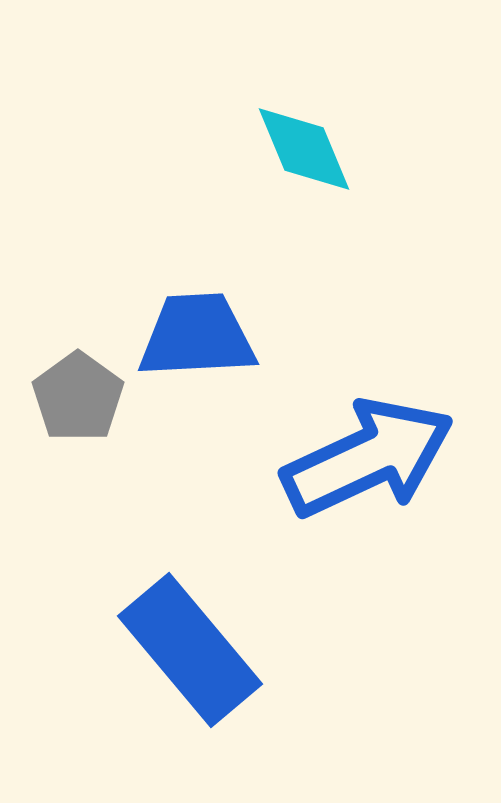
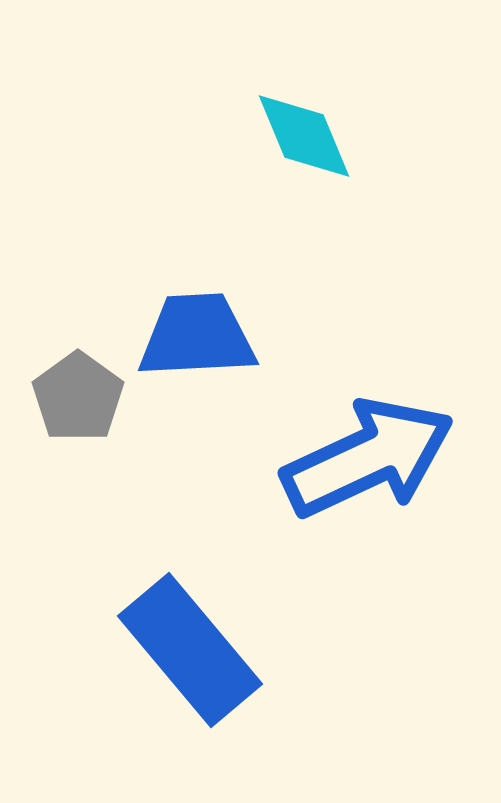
cyan diamond: moved 13 px up
